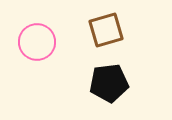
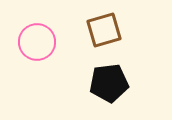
brown square: moved 2 px left
